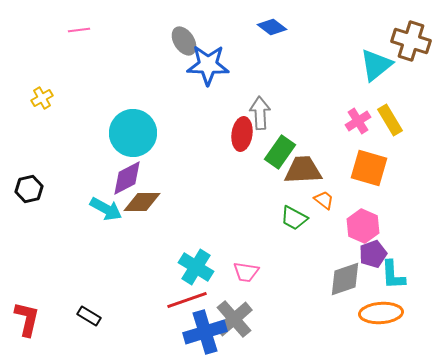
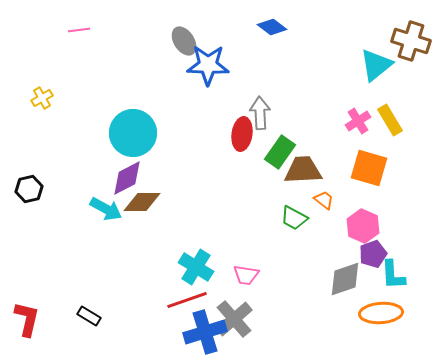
pink trapezoid: moved 3 px down
